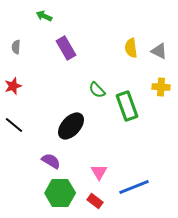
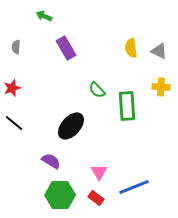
red star: moved 1 px left, 2 px down
green rectangle: rotated 16 degrees clockwise
black line: moved 2 px up
green hexagon: moved 2 px down
red rectangle: moved 1 px right, 3 px up
